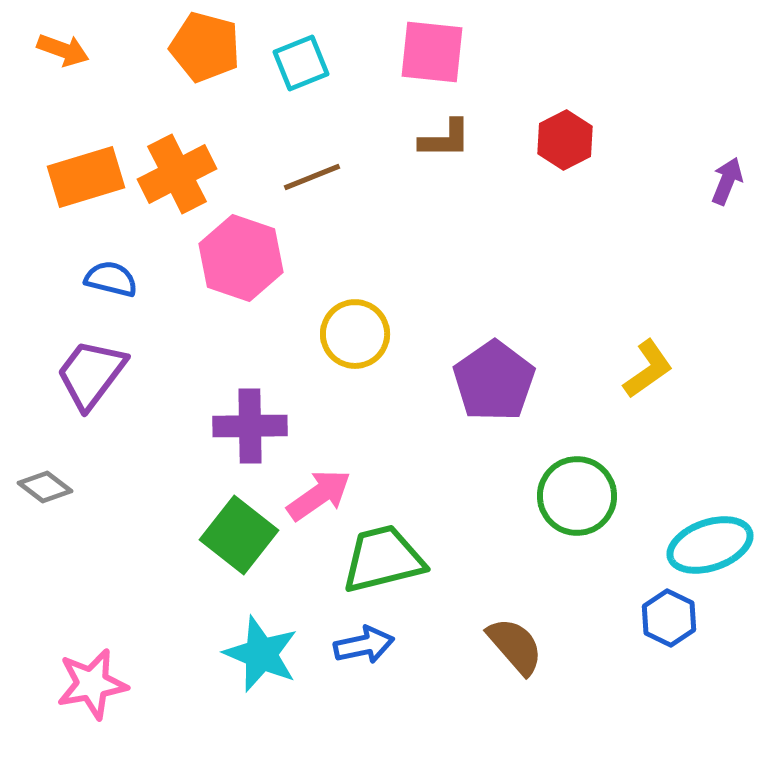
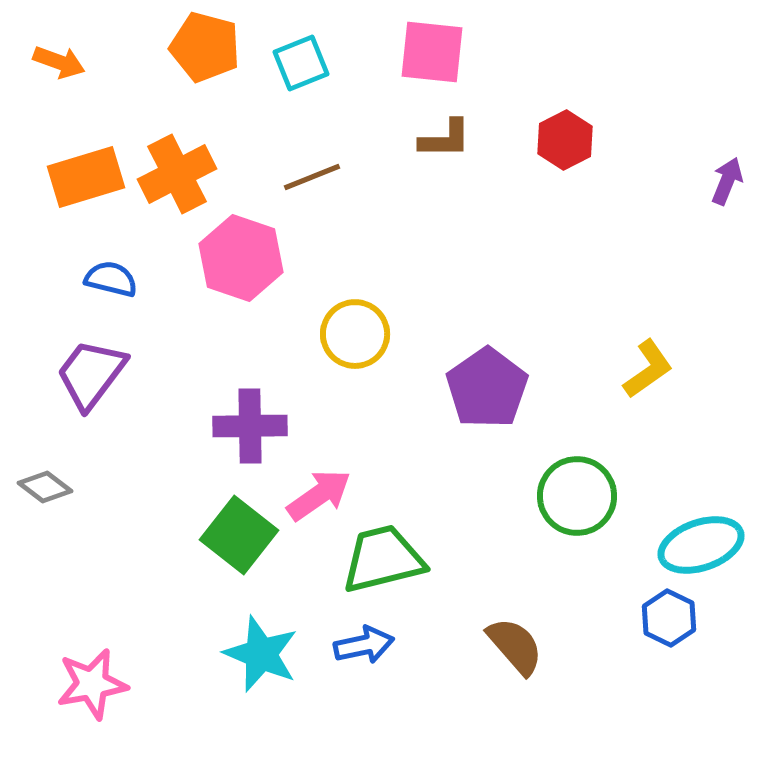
orange arrow: moved 4 px left, 12 px down
purple pentagon: moved 7 px left, 7 px down
cyan ellipse: moved 9 px left
